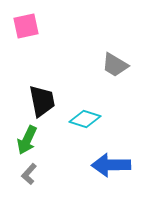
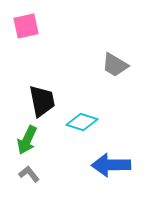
cyan diamond: moved 3 px left, 3 px down
gray L-shape: rotated 100 degrees clockwise
